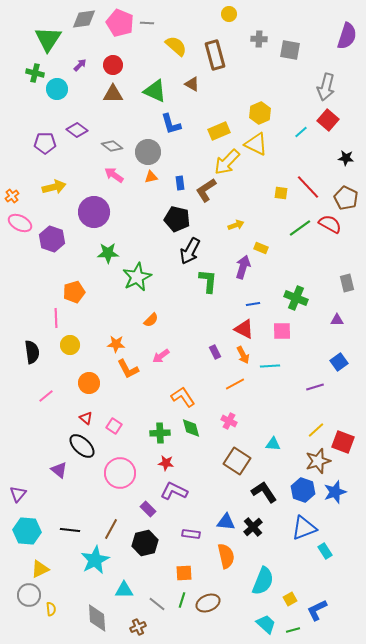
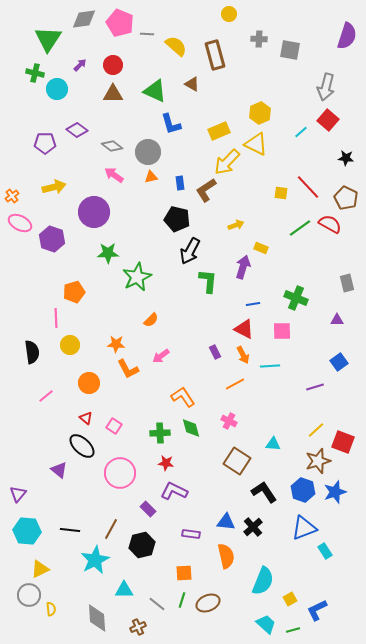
gray line at (147, 23): moved 11 px down
black hexagon at (145, 543): moved 3 px left, 2 px down
